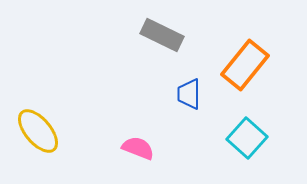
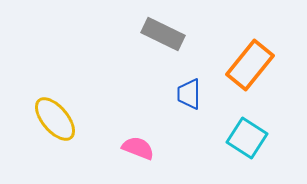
gray rectangle: moved 1 px right, 1 px up
orange rectangle: moved 5 px right
yellow ellipse: moved 17 px right, 12 px up
cyan square: rotated 9 degrees counterclockwise
